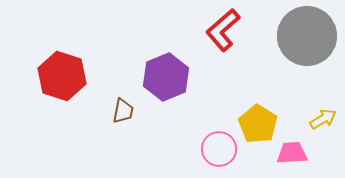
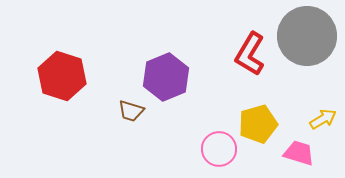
red L-shape: moved 27 px right, 24 px down; rotated 18 degrees counterclockwise
brown trapezoid: moved 8 px right; rotated 96 degrees clockwise
yellow pentagon: rotated 24 degrees clockwise
pink trapezoid: moved 7 px right; rotated 20 degrees clockwise
